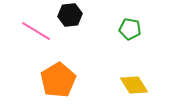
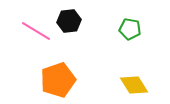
black hexagon: moved 1 px left, 6 px down
orange pentagon: rotated 12 degrees clockwise
